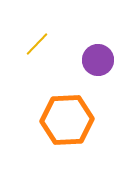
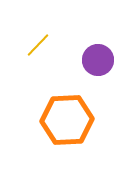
yellow line: moved 1 px right, 1 px down
